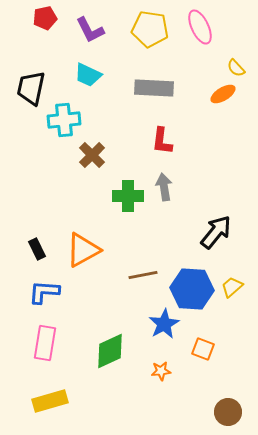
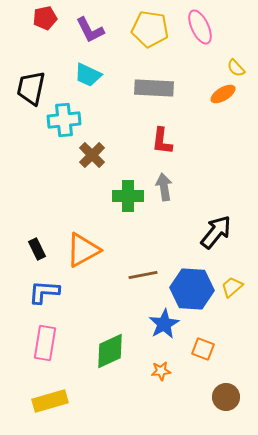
brown circle: moved 2 px left, 15 px up
